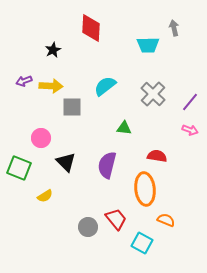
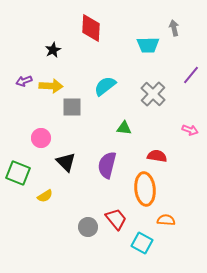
purple line: moved 1 px right, 27 px up
green square: moved 1 px left, 5 px down
orange semicircle: rotated 18 degrees counterclockwise
